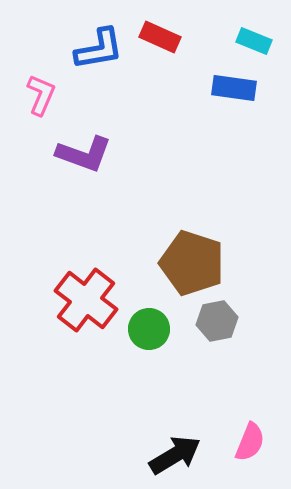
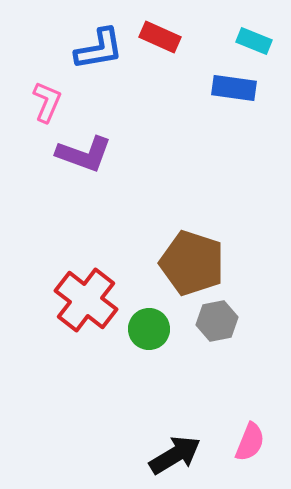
pink L-shape: moved 6 px right, 7 px down
